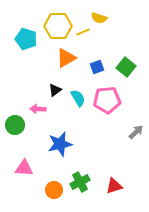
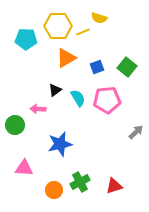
cyan pentagon: rotated 15 degrees counterclockwise
green square: moved 1 px right
